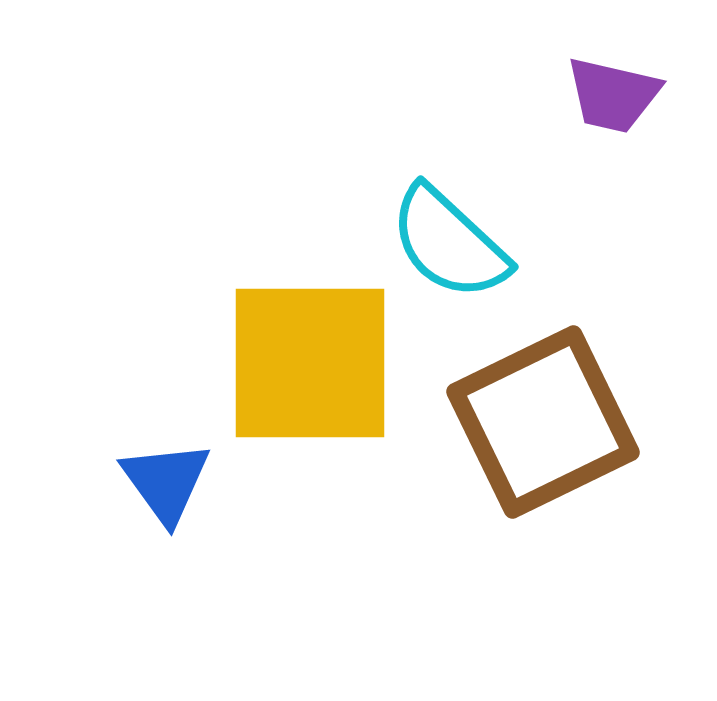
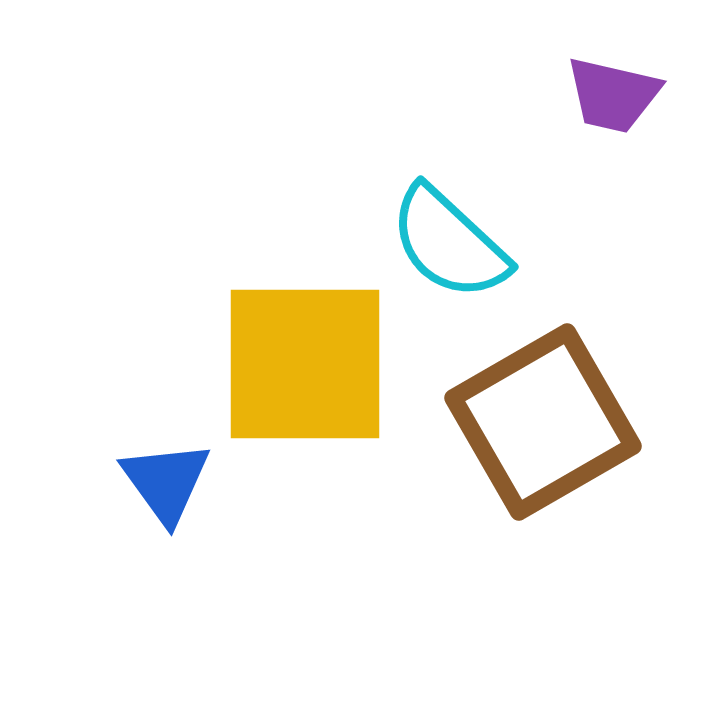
yellow square: moved 5 px left, 1 px down
brown square: rotated 4 degrees counterclockwise
